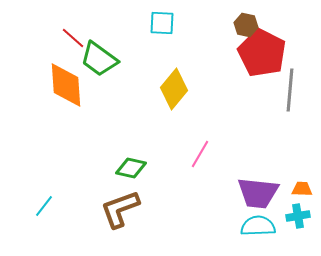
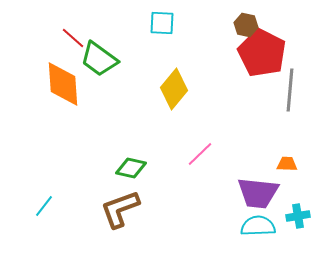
orange diamond: moved 3 px left, 1 px up
pink line: rotated 16 degrees clockwise
orange trapezoid: moved 15 px left, 25 px up
